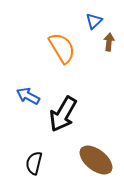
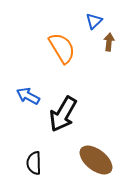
black semicircle: rotated 15 degrees counterclockwise
